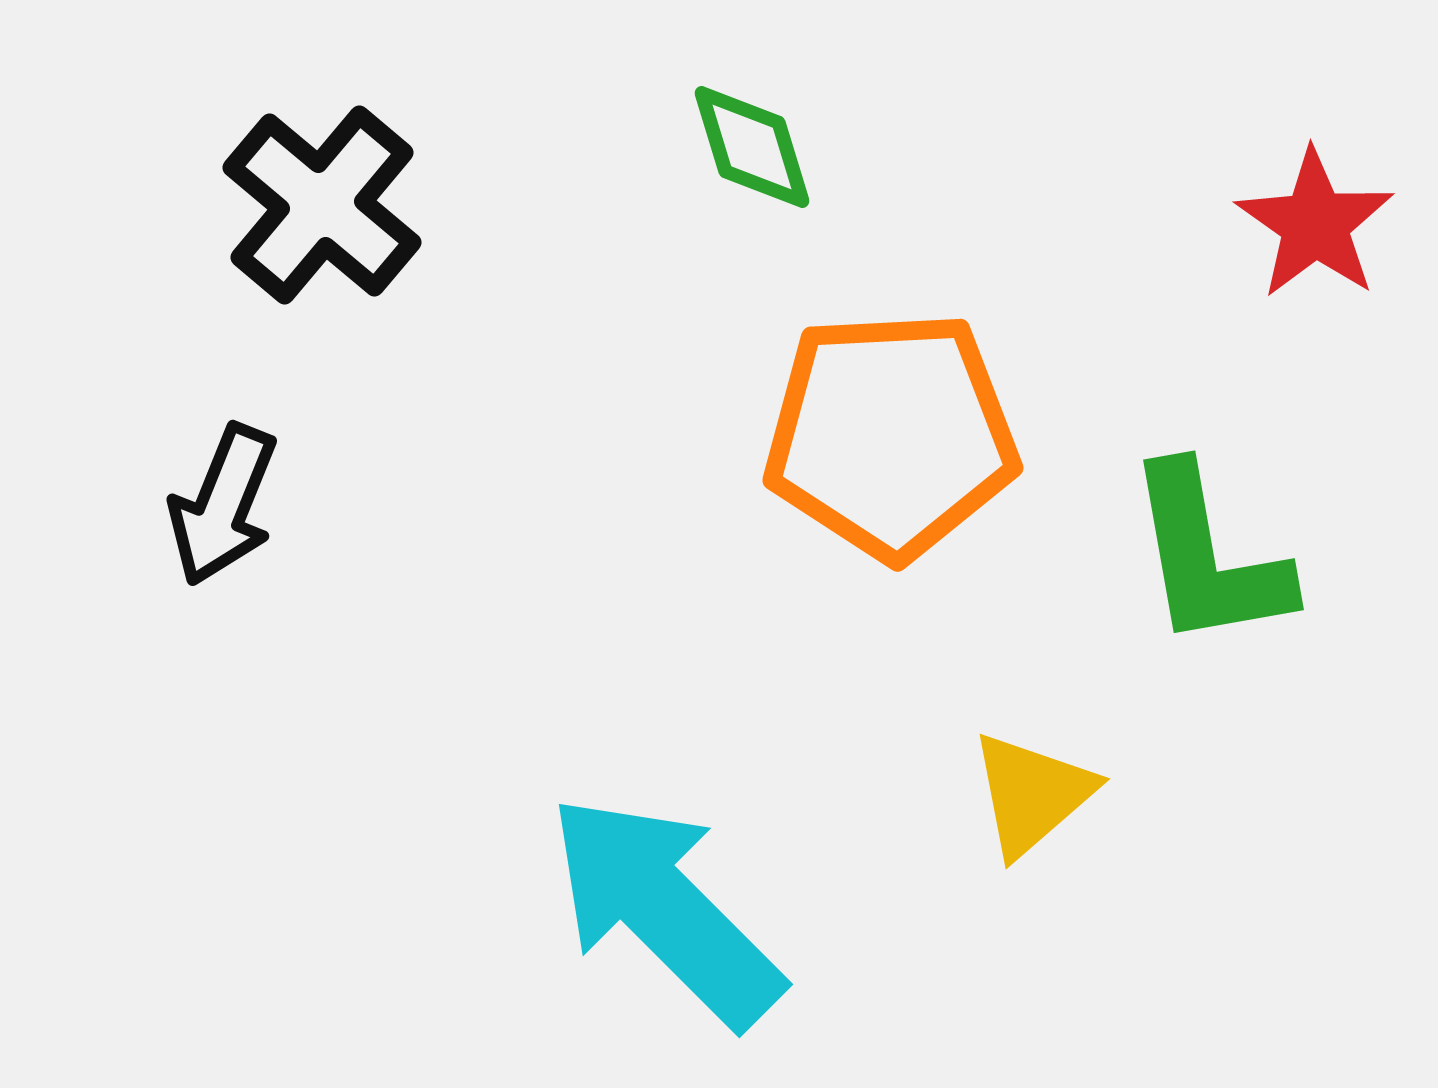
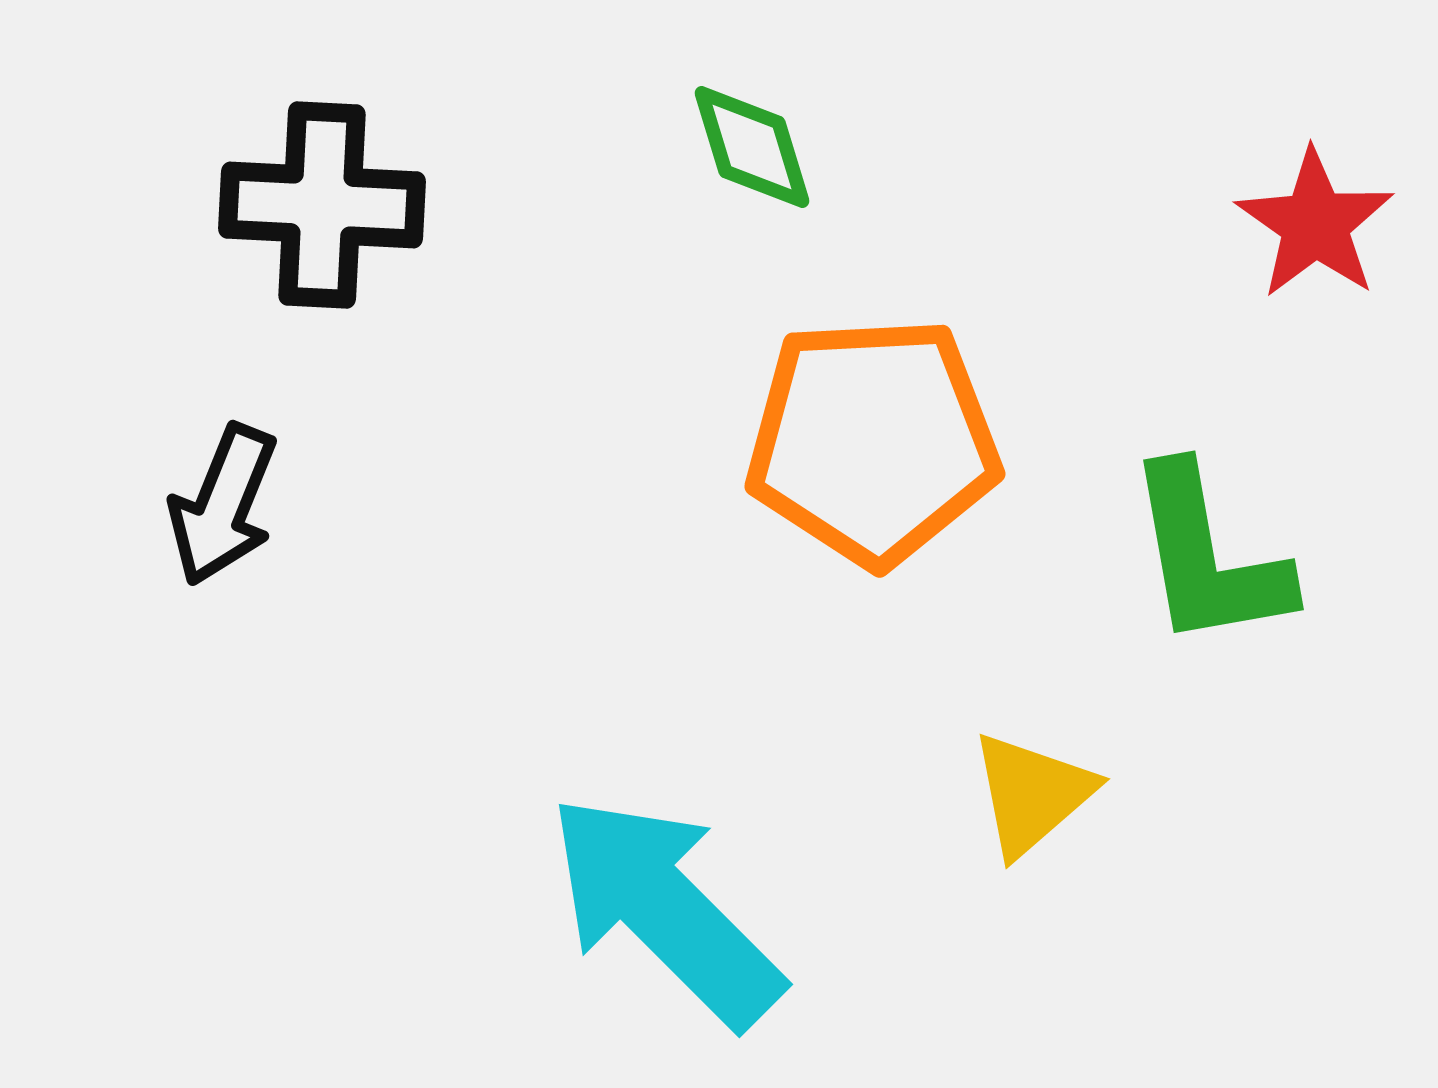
black cross: rotated 37 degrees counterclockwise
orange pentagon: moved 18 px left, 6 px down
